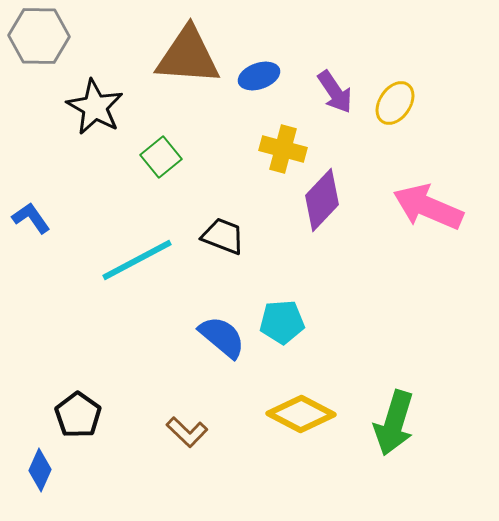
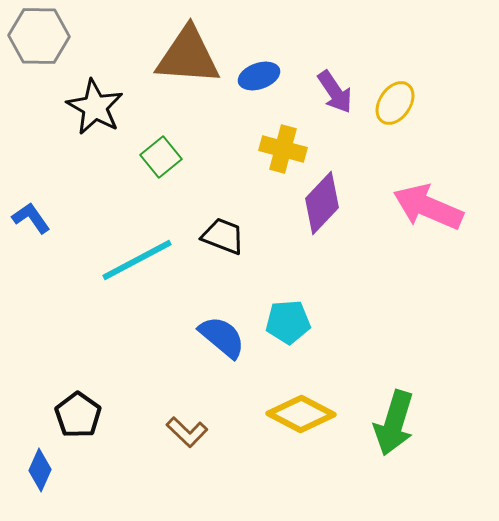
purple diamond: moved 3 px down
cyan pentagon: moved 6 px right
